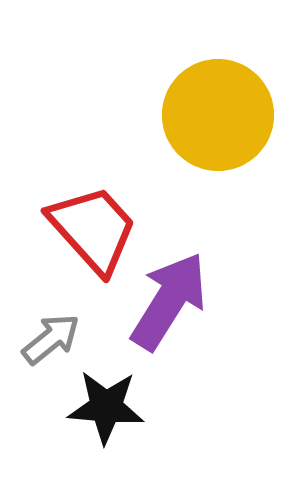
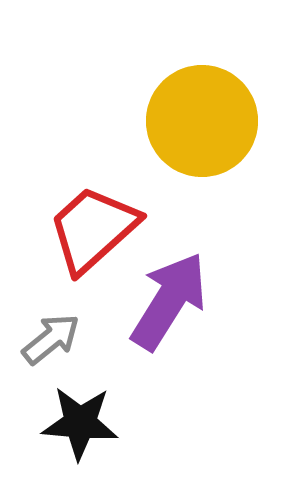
yellow circle: moved 16 px left, 6 px down
red trapezoid: rotated 90 degrees counterclockwise
black star: moved 26 px left, 16 px down
